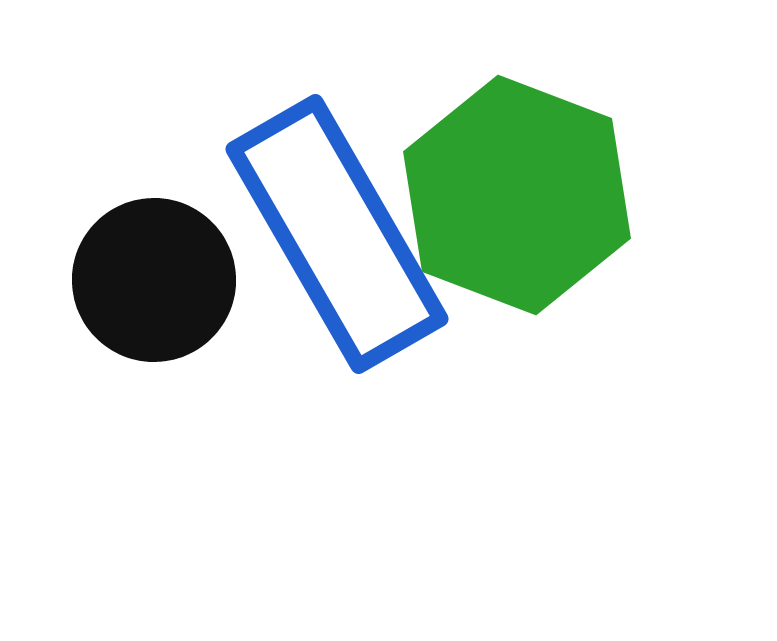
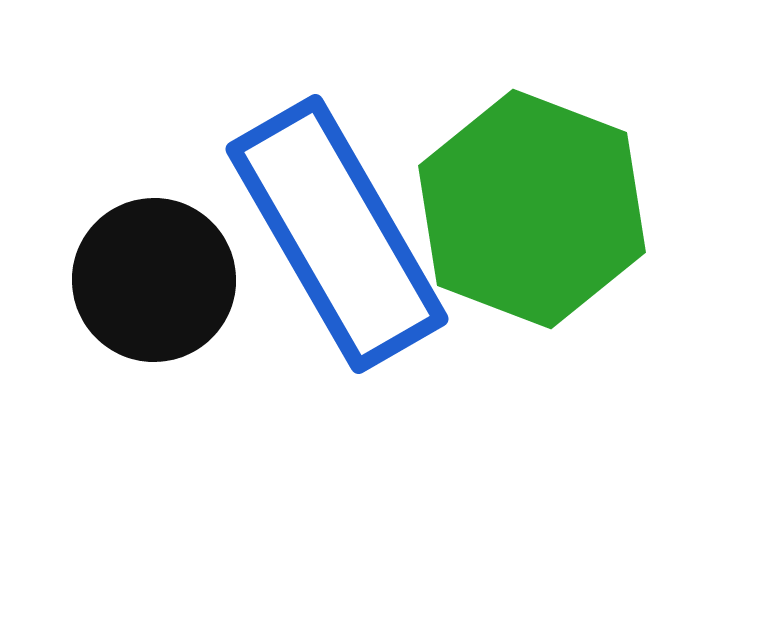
green hexagon: moved 15 px right, 14 px down
